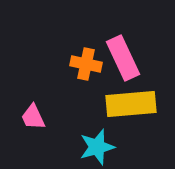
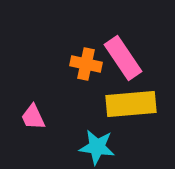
pink rectangle: rotated 9 degrees counterclockwise
cyan star: rotated 24 degrees clockwise
